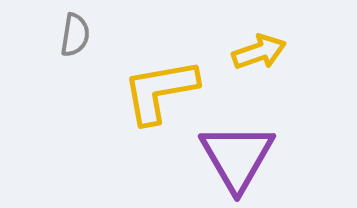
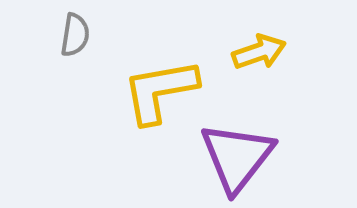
purple triangle: rotated 8 degrees clockwise
